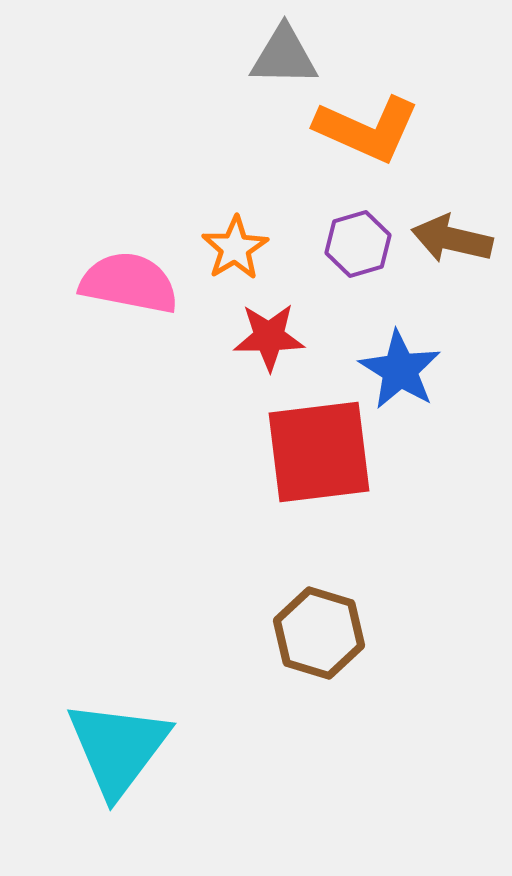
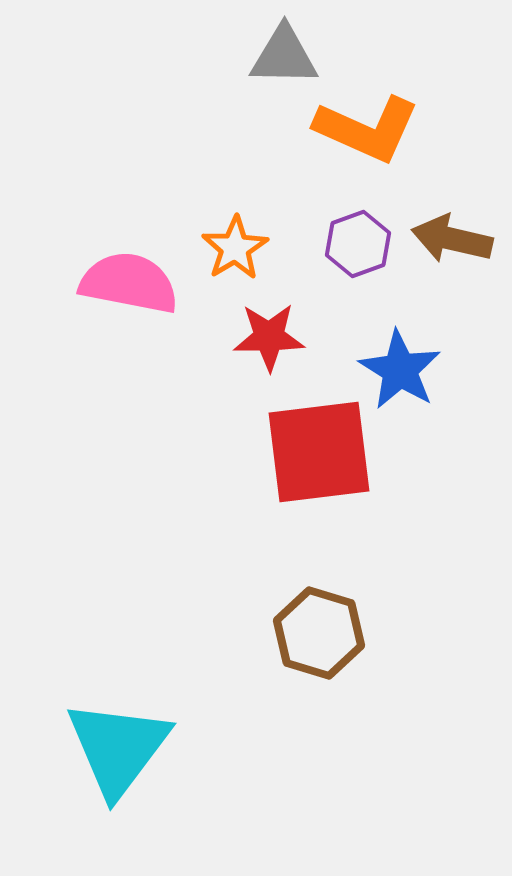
purple hexagon: rotated 4 degrees counterclockwise
